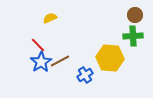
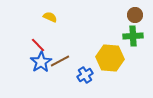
yellow semicircle: moved 1 px up; rotated 48 degrees clockwise
